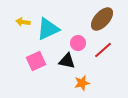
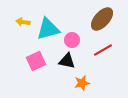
cyan triangle: rotated 10 degrees clockwise
pink circle: moved 6 px left, 3 px up
red line: rotated 12 degrees clockwise
